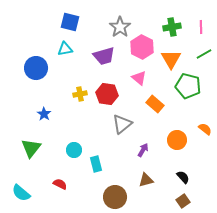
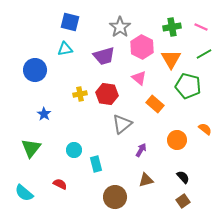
pink line: rotated 64 degrees counterclockwise
blue circle: moved 1 px left, 2 px down
purple arrow: moved 2 px left
cyan semicircle: moved 3 px right
